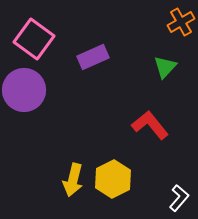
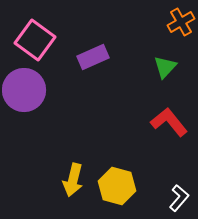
pink square: moved 1 px right, 1 px down
red L-shape: moved 19 px right, 3 px up
yellow hexagon: moved 4 px right, 7 px down; rotated 18 degrees counterclockwise
